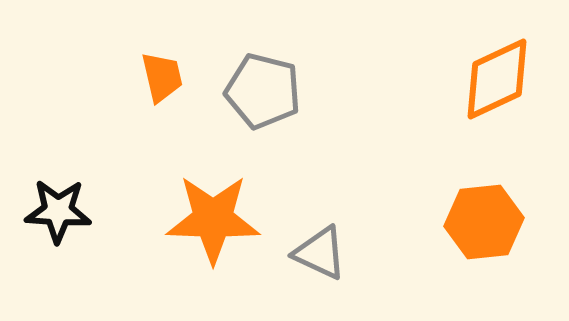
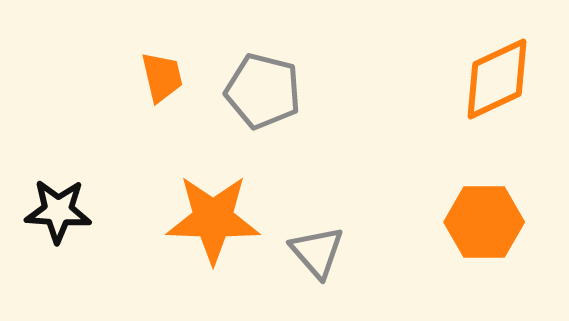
orange hexagon: rotated 6 degrees clockwise
gray triangle: moved 3 px left, 1 px up; rotated 24 degrees clockwise
